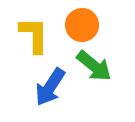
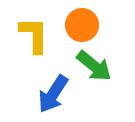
blue arrow: moved 3 px right, 7 px down
